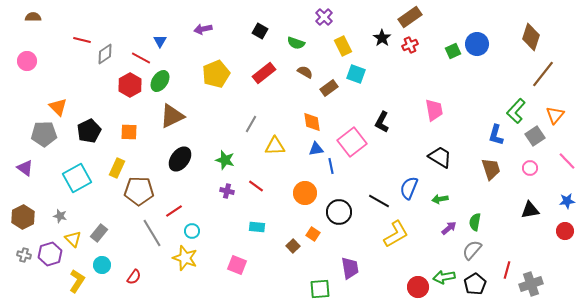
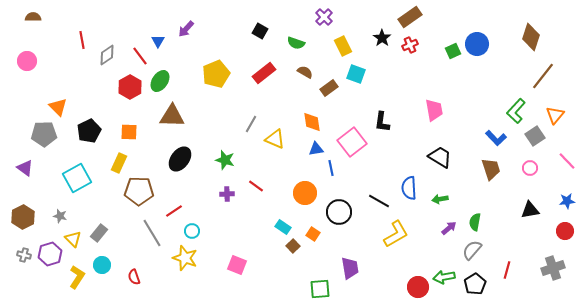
purple arrow at (203, 29): moved 17 px left; rotated 36 degrees counterclockwise
red line at (82, 40): rotated 66 degrees clockwise
blue triangle at (160, 41): moved 2 px left
gray diamond at (105, 54): moved 2 px right, 1 px down
red line at (141, 58): moved 1 px left, 2 px up; rotated 24 degrees clockwise
brown line at (543, 74): moved 2 px down
red hexagon at (130, 85): moved 2 px down
brown triangle at (172, 116): rotated 28 degrees clockwise
black L-shape at (382, 122): rotated 20 degrees counterclockwise
blue L-shape at (496, 135): moved 3 px down; rotated 60 degrees counterclockwise
yellow triangle at (275, 146): moved 7 px up; rotated 25 degrees clockwise
blue line at (331, 166): moved 2 px down
yellow rectangle at (117, 168): moved 2 px right, 5 px up
blue semicircle at (409, 188): rotated 25 degrees counterclockwise
purple cross at (227, 191): moved 3 px down; rotated 16 degrees counterclockwise
cyan rectangle at (257, 227): moved 26 px right; rotated 28 degrees clockwise
red semicircle at (134, 277): rotated 126 degrees clockwise
yellow L-shape at (77, 281): moved 4 px up
gray cross at (531, 284): moved 22 px right, 16 px up
